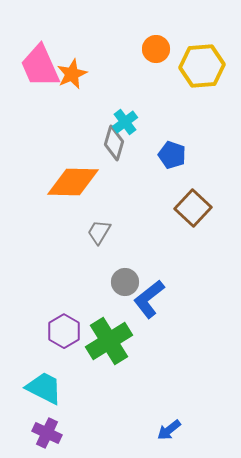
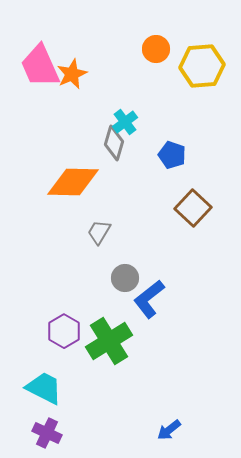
gray circle: moved 4 px up
